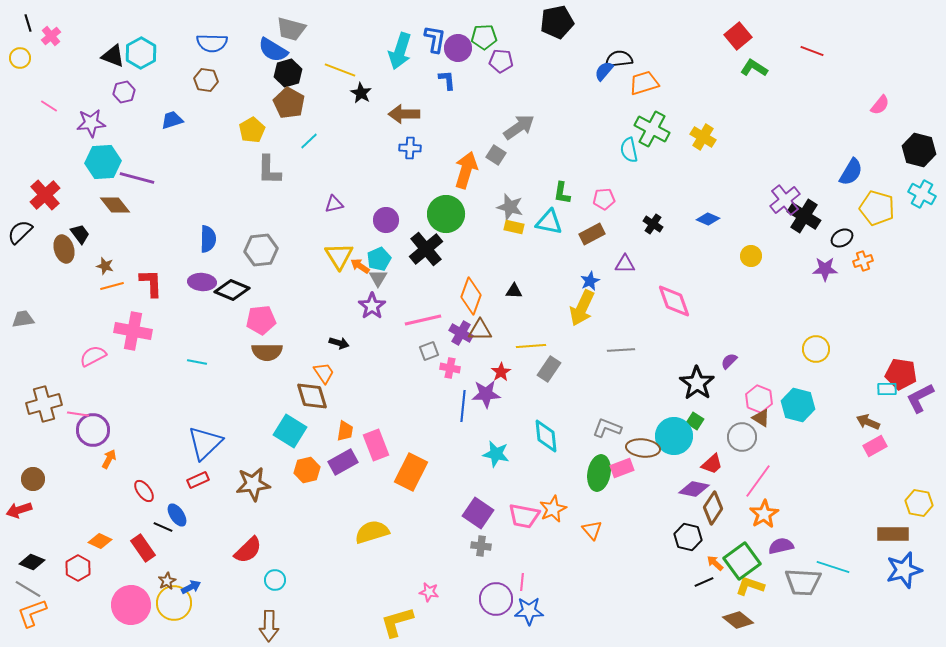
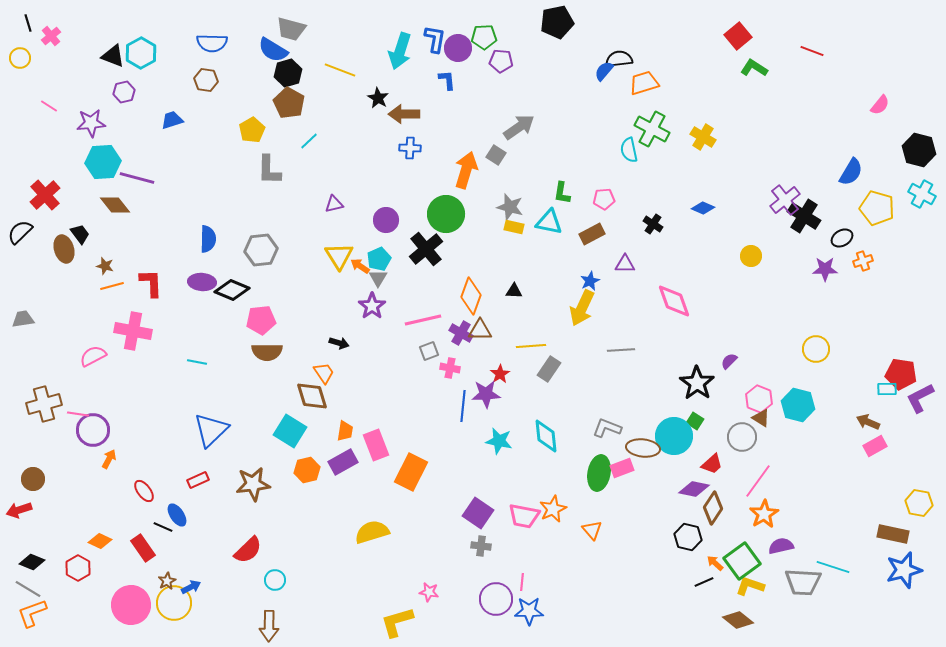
black star at (361, 93): moved 17 px right, 5 px down
blue diamond at (708, 219): moved 5 px left, 11 px up
red star at (501, 372): moved 1 px left, 2 px down
blue triangle at (205, 443): moved 6 px right, 13 px up
cyan star at (496, 454): moved 3 px right, 13 px up
brown rectangle at (893, 534): rotated 12 degrees clockwise
